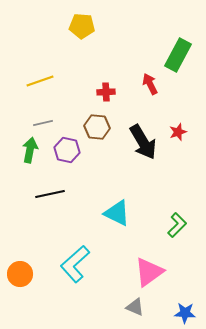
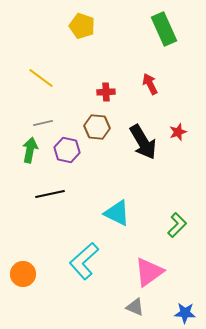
yellow pentagon: rotated 15 degrees clockwise
green rectangle: moved 14 px left, 26 px up; rotated 52 degrees counterclockwise
yellow line: moved 1 px right, 3 px up; rotated 56 degrees clockwise
cyan L-shape: moved 9 px right, 3 px up
orange circle: moved 3 px right
